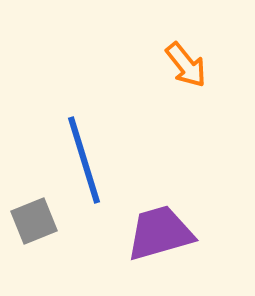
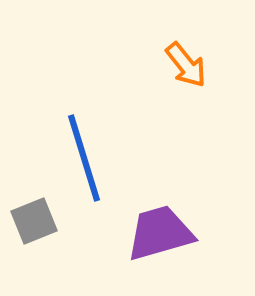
blue line: moved 2 px up
